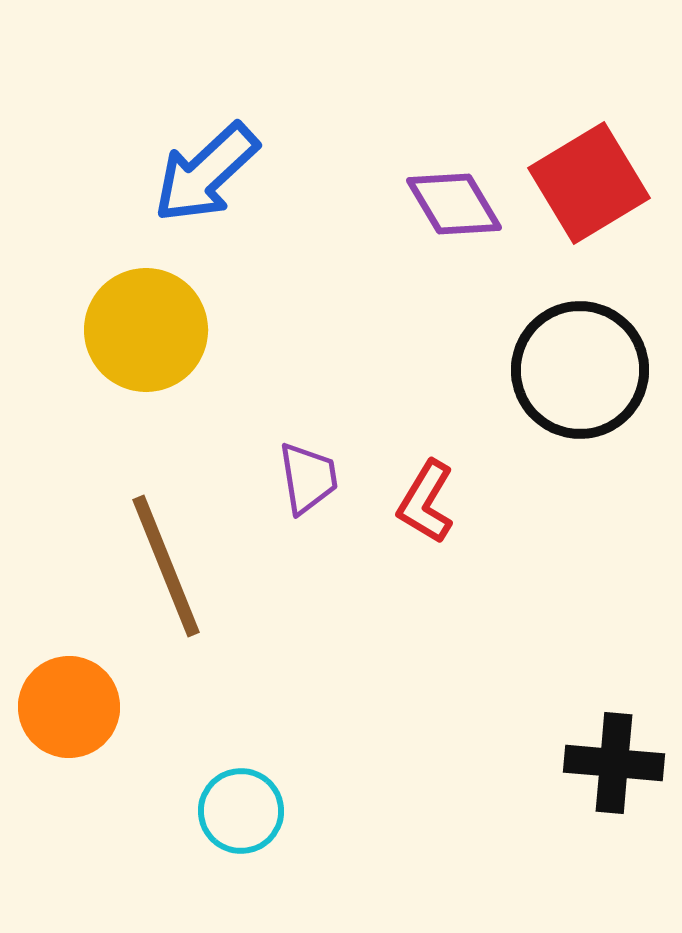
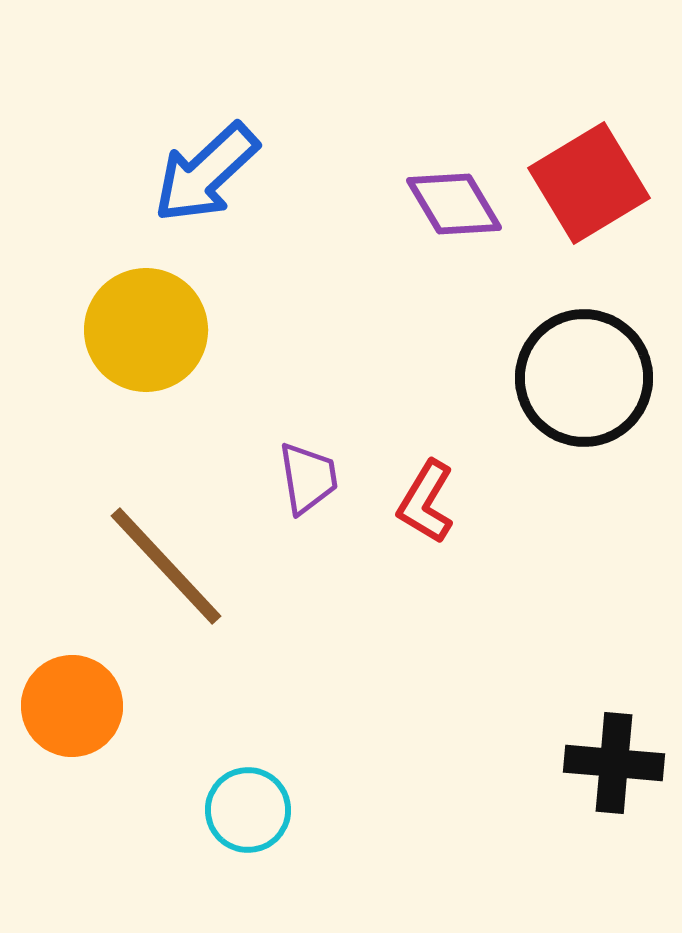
black circle: moved 4 px right, 8 px down
brown line: rotated 21 degrees counterclockwise
orange circle: moved 3 px right, 1 px up
cyan circle: moved 7 px right, 1 px up
